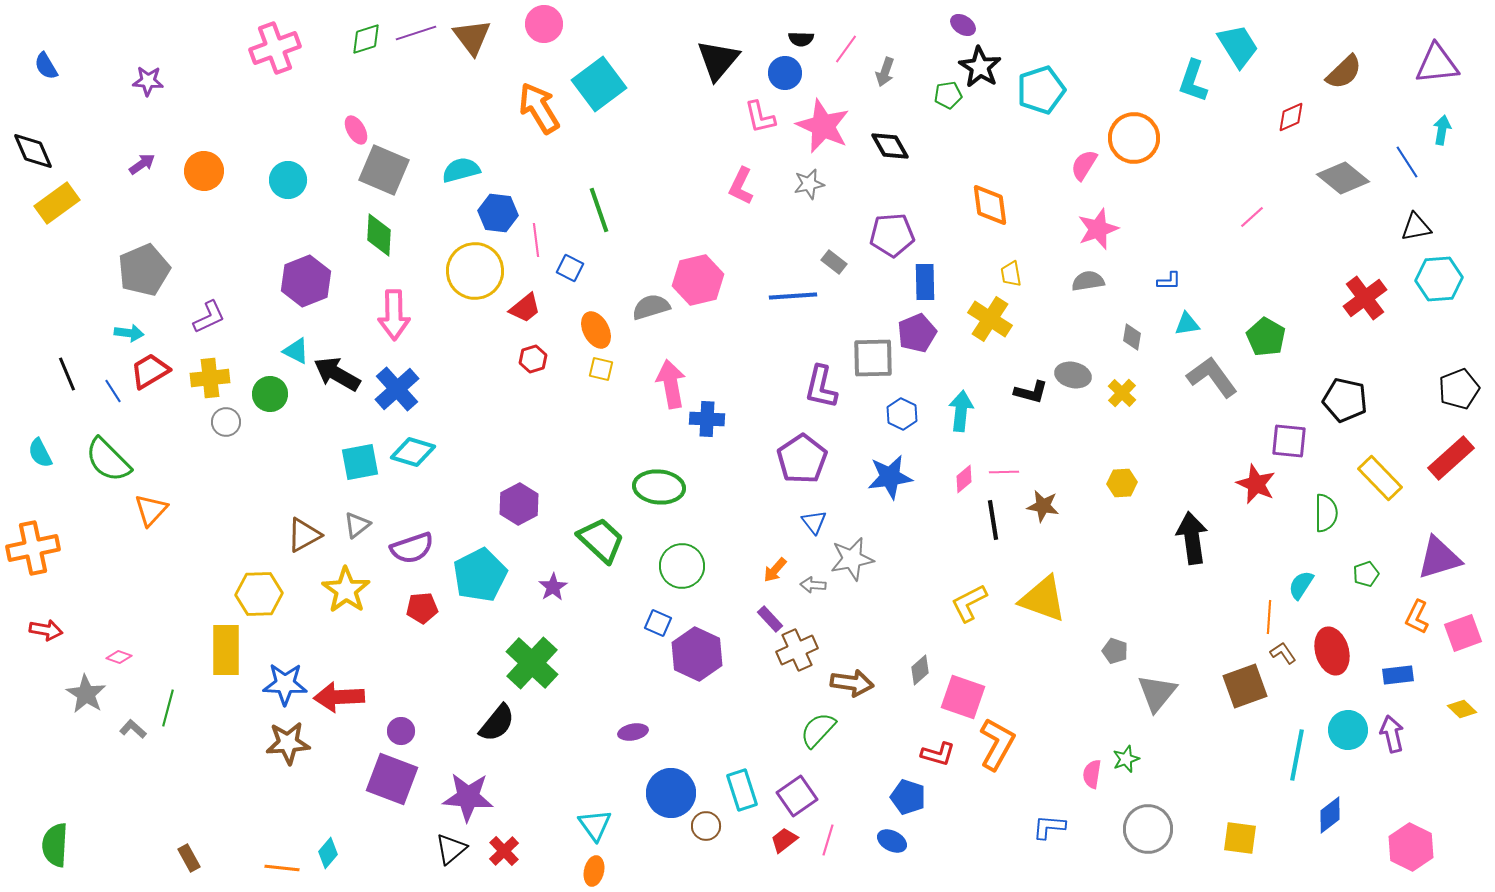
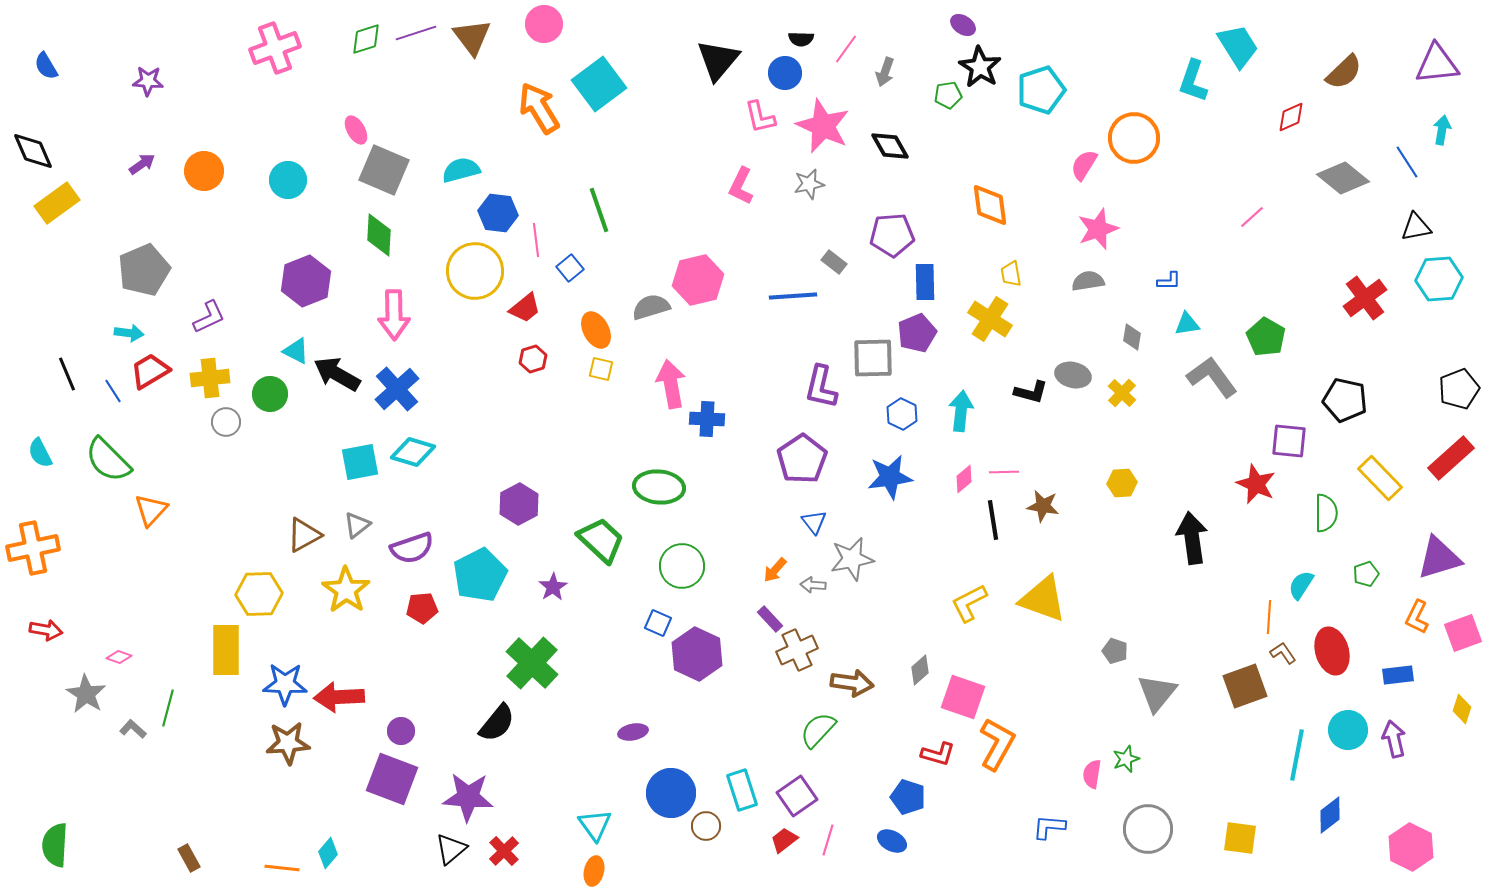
blue square at (570, 268): rotated 24 degrees clockwise
yellow diamond at (1462, 709): rotated 64 degrees clockwise
purple arrow at (1392, 734): moved 2 px right, 5 px down
